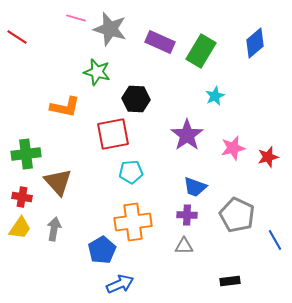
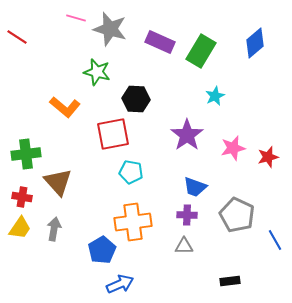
orange L-shape: rotated 28 degrees clockwise
cyan pentagon: rotated 15 degrees clockwise
